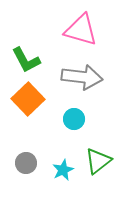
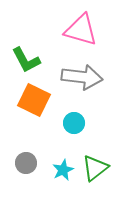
orange square: moved 6 px right, 1 px down; rotated 20 degrees counterclockwise
cyan circle: moved 4 px down
green triangle: moved 3 px left, 7 px down
